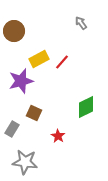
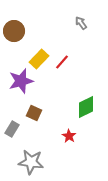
yellow rectangle: rotated 18 degrees counterclockwise
red star: moved 11 px right
gray star: moved 6 px right
